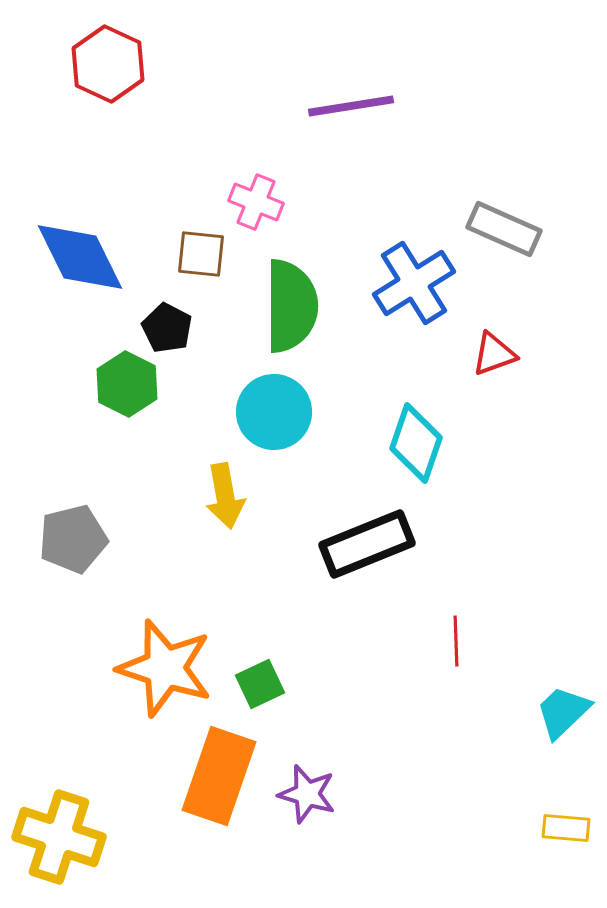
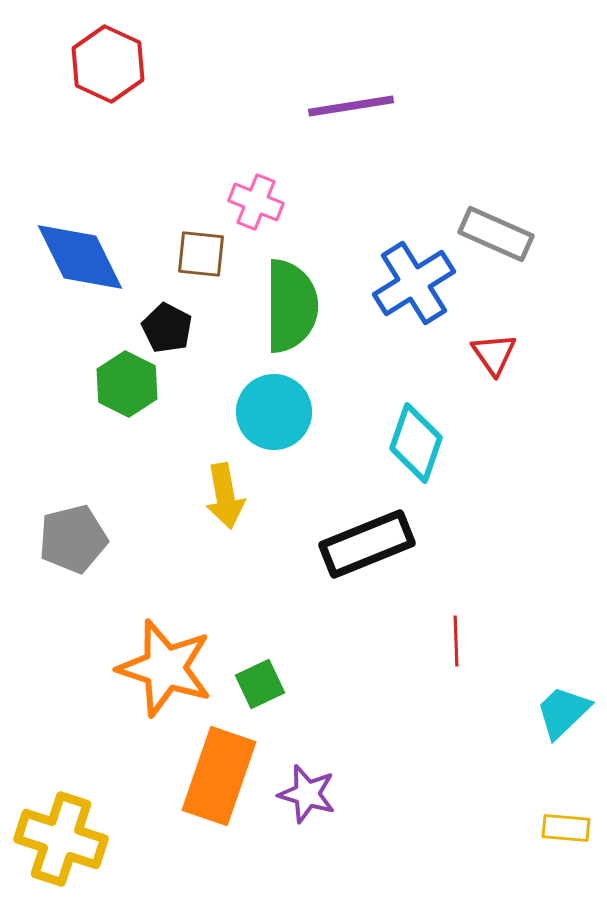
gray rectangle: moved 8 px left, 5 px down
red triangle: rotated 45 degrees counterclockwise
yellow cross: moved 2 px right, 2 px down
